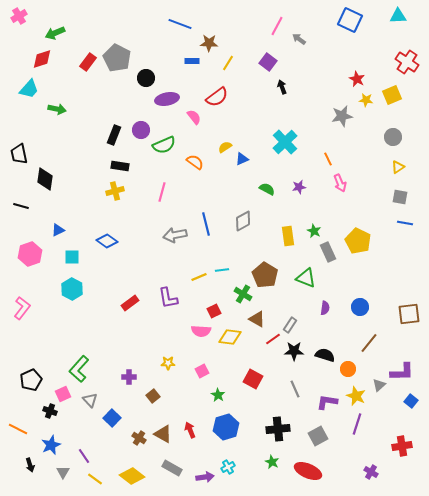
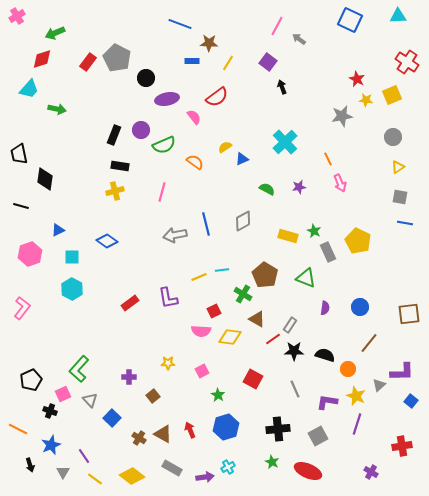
pink cross at (19, 16): moved 2 px left
yellow rectangle at (288, 236): rotated 66 degrees counterclockwise
